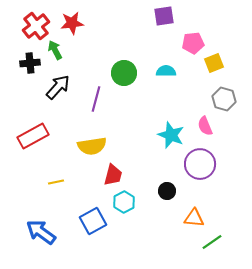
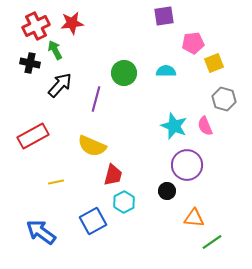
red cross: rotated 12 degrees clockwise
black cross: rotated 18 degrees clockwise
black arrow: moved 2 px right, 2 px up
cyan star: moved 3 px right, 9 px up
yellow semicircle: rotated 32 degrees clockwise
purple circle: moved 13 px left, 1 px down
